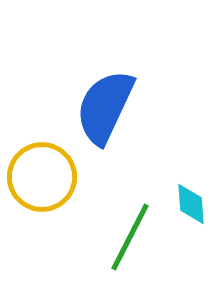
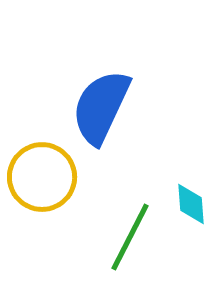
blue semicircle: moved 4 px left
